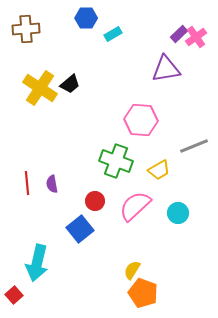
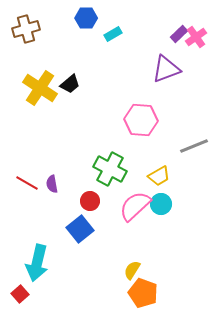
brown cross: rotated 12 degrees counterclockwise
purple triangle: rotated 12 degrees counterclockwise
green cross: moved 6 px left, 8 px down; rotated 8 degrees clockwise
yellow trapezoid: moved 6 px down
red line: rotated 55 degrees counterclockwise
red circle: moved 5 px left
cyan circle: moved 17 px left, 9 px up
red square: moved 6 px right, 1 px up
